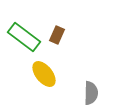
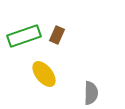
green rectangle: moved 1 px up; rotated 56 degrees counterclockwise
